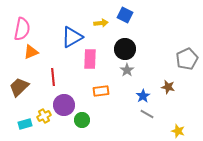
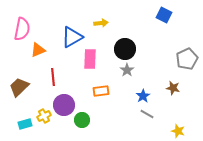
blue square: moved 39 px right
orange triangle: moved 7 px right, 2 px up
brown star: moved 5 px right, 1 px down
